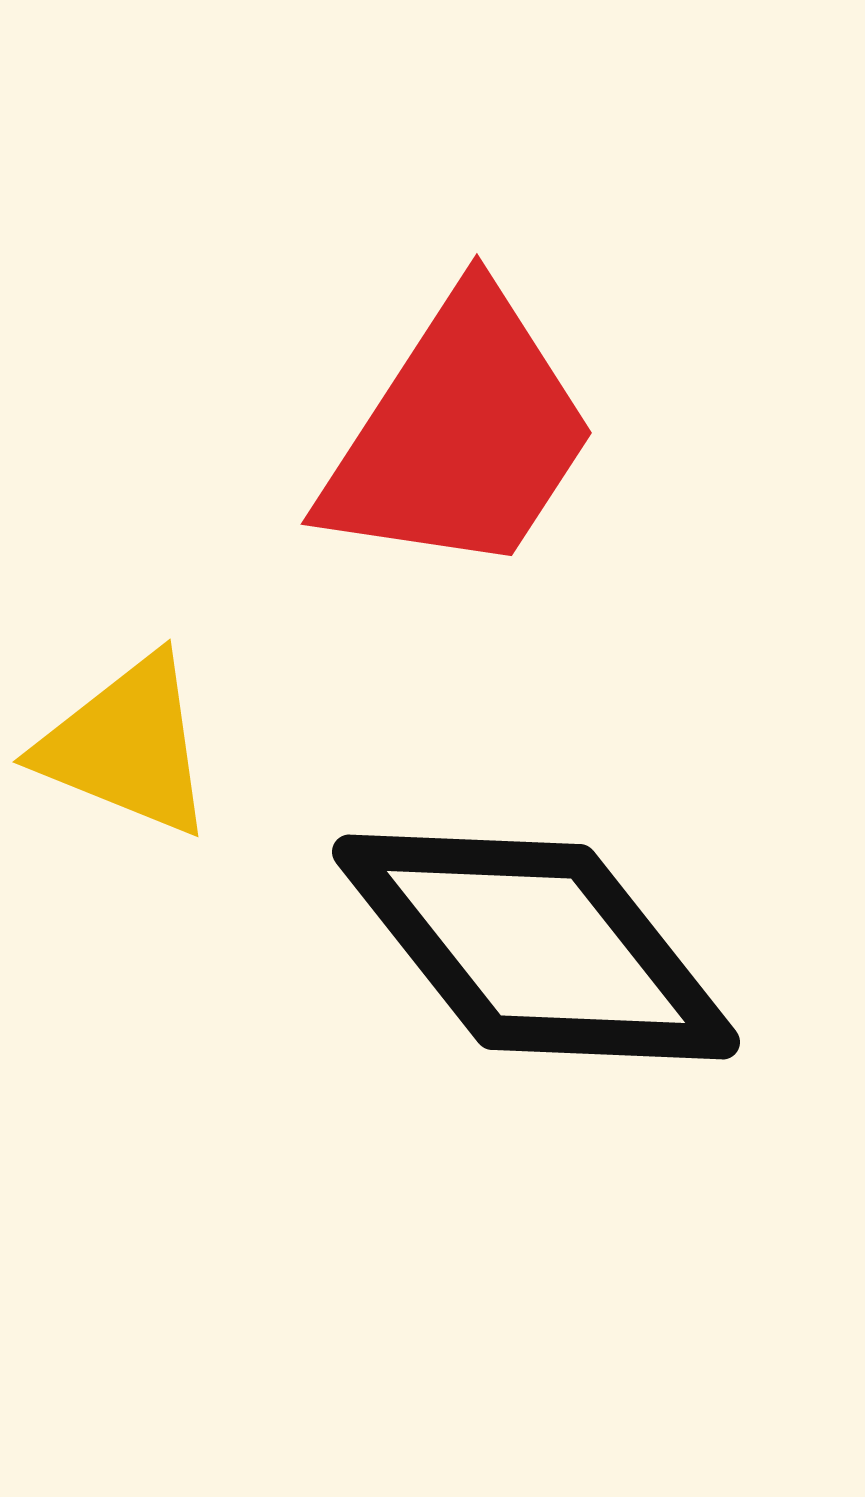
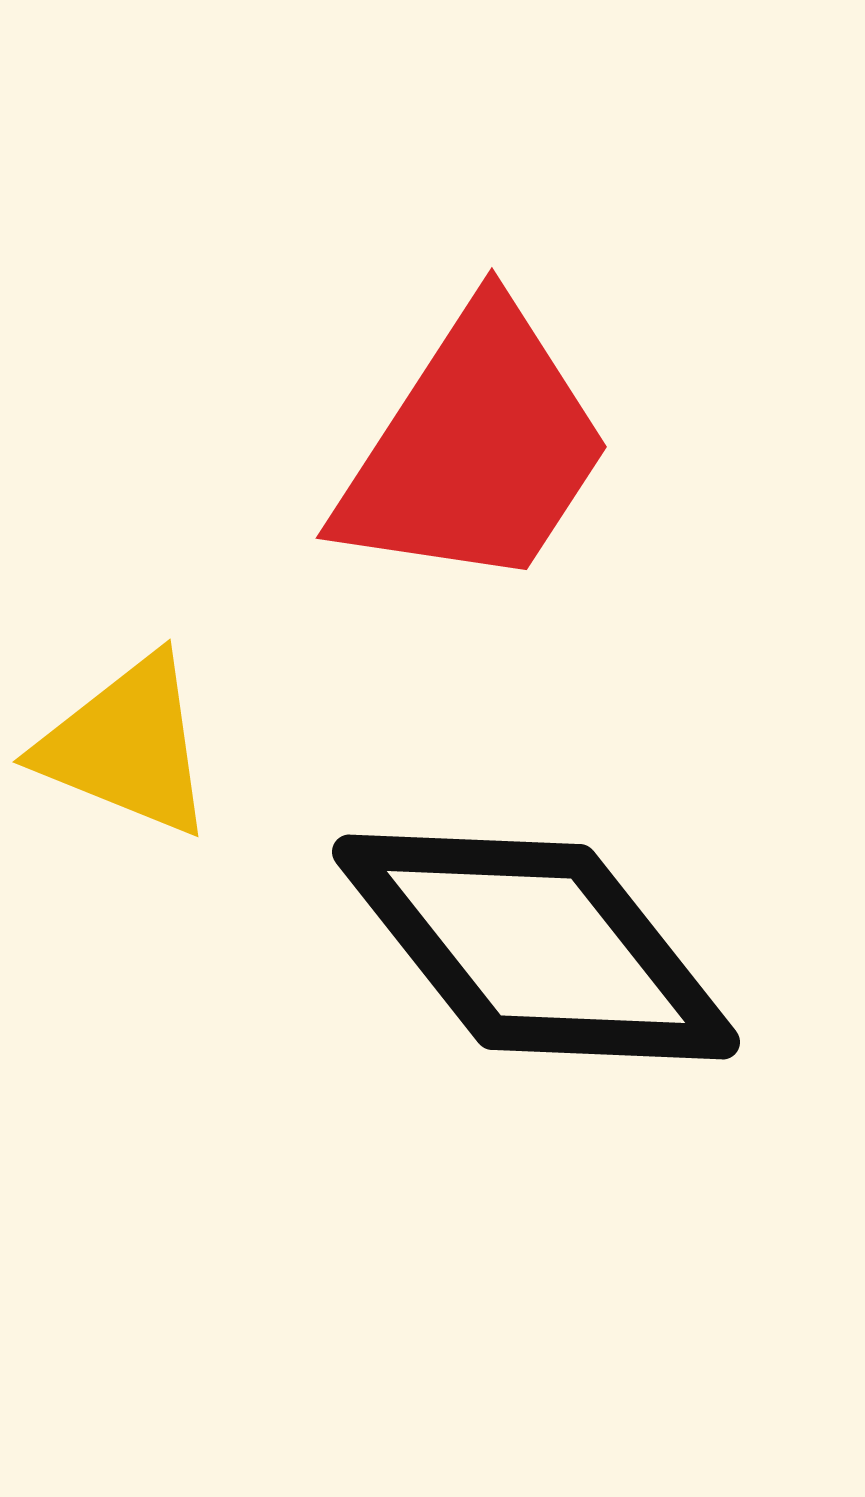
red trapezoid: moved 15 px right, 14 px down
